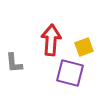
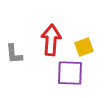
gray L-shape: moved 9 px up
purple square: rotated 12 degrees counterclockwise
